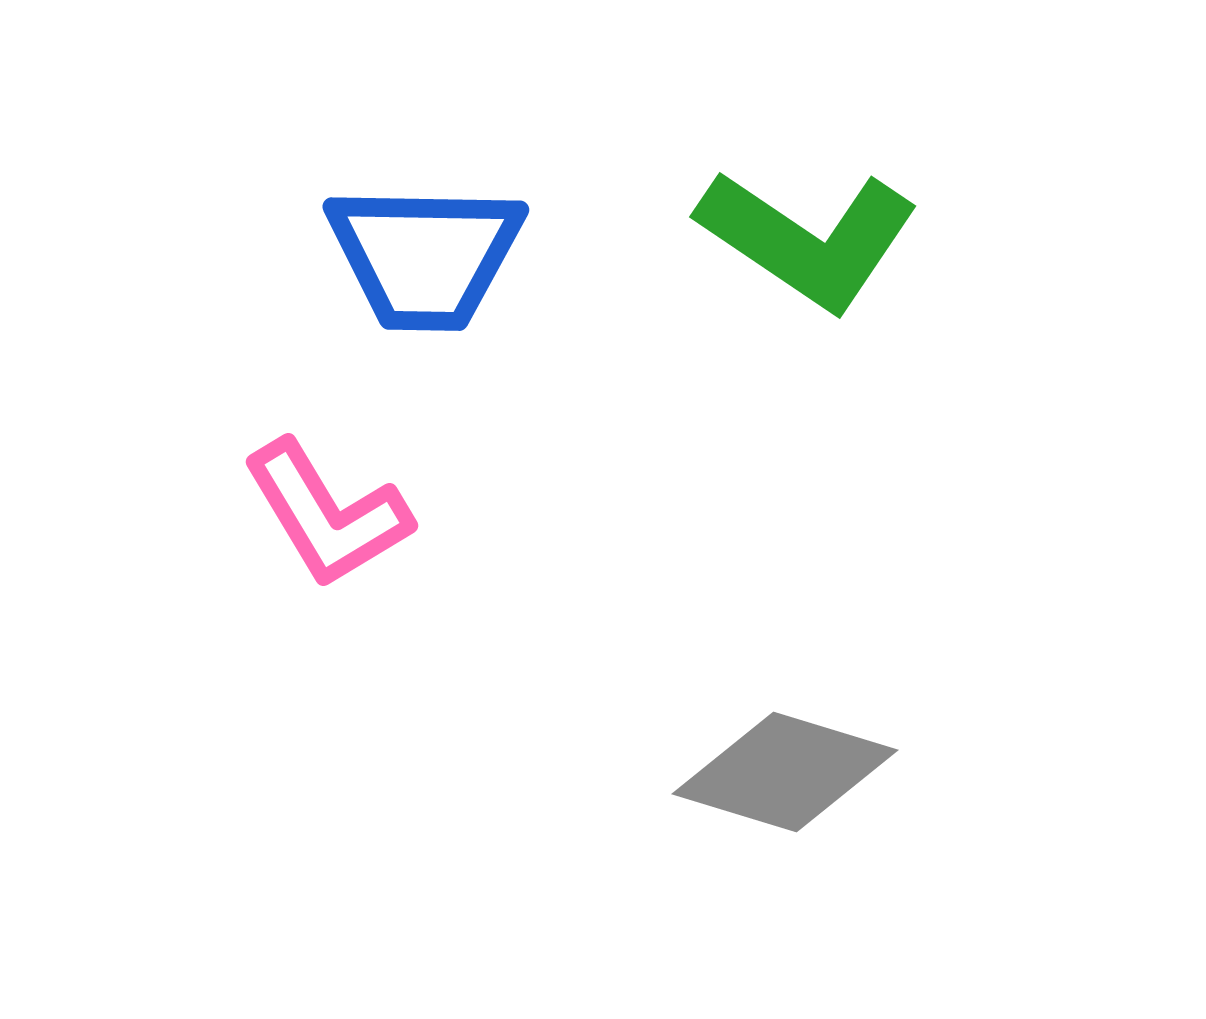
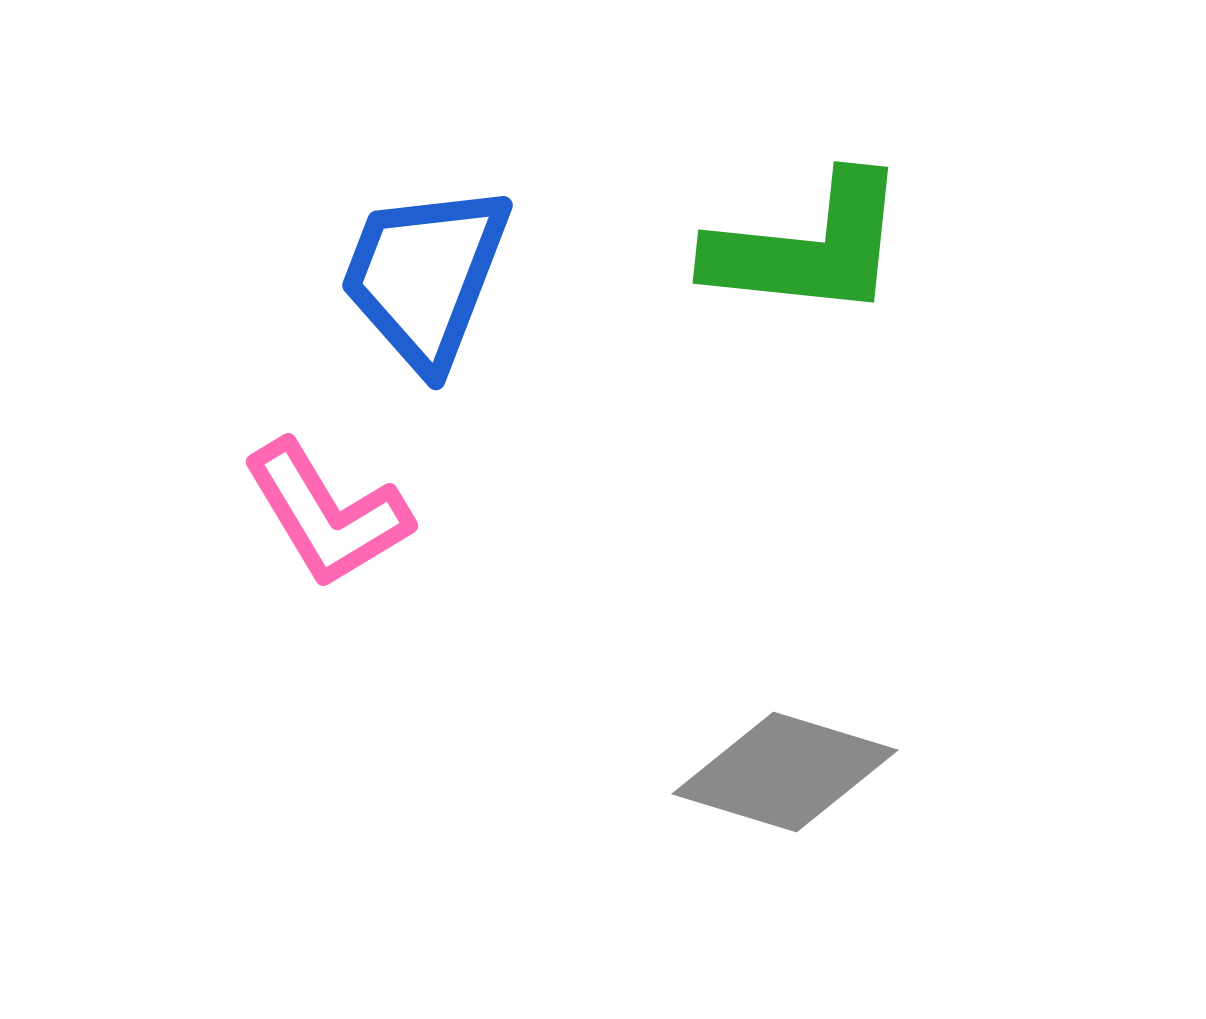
green L-shape: moved 8 px down; rotated 28 degrees counterclockwise
blue trapezoid: moved 20 px down; rotated 110 degrees clockwise
